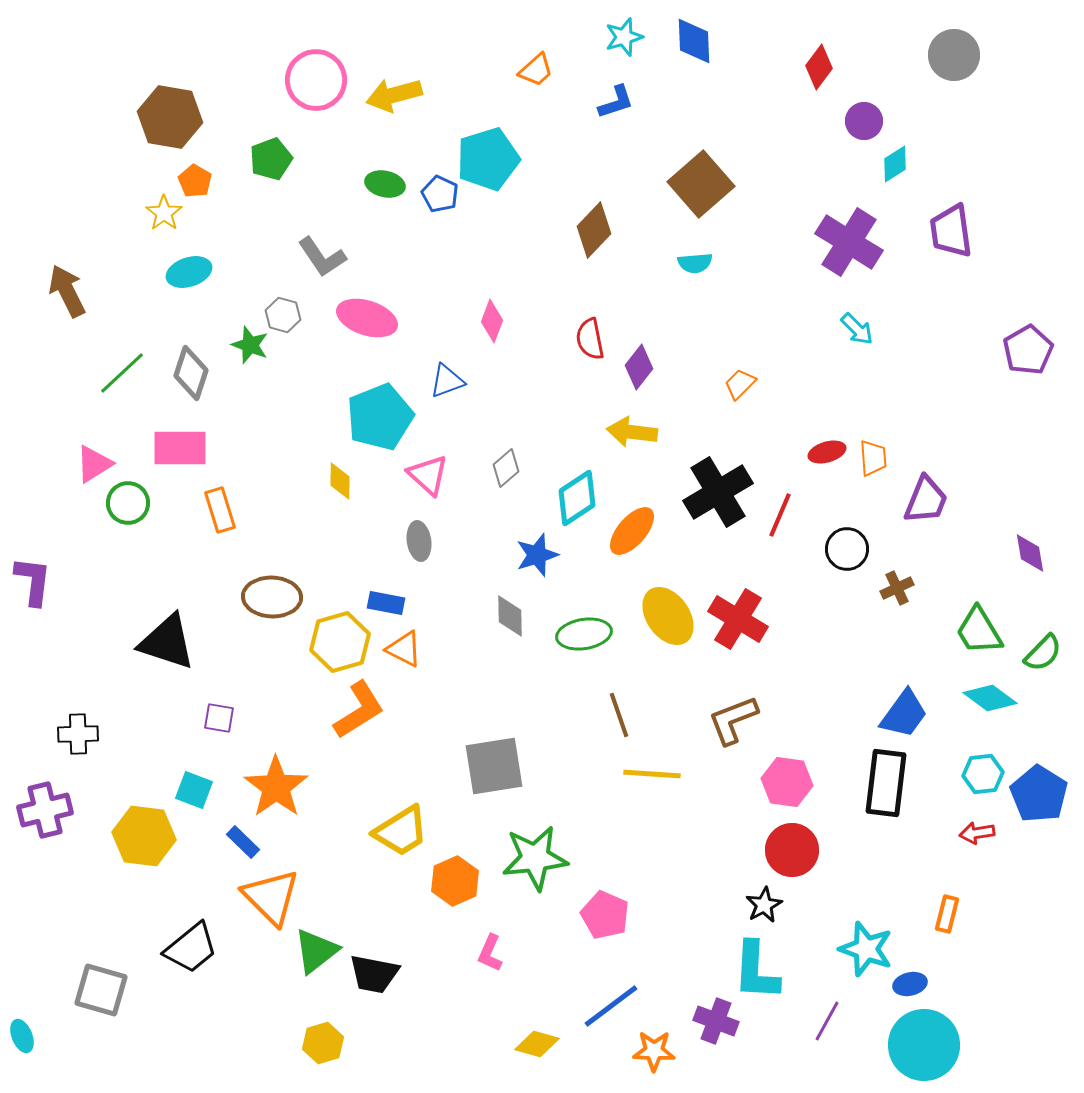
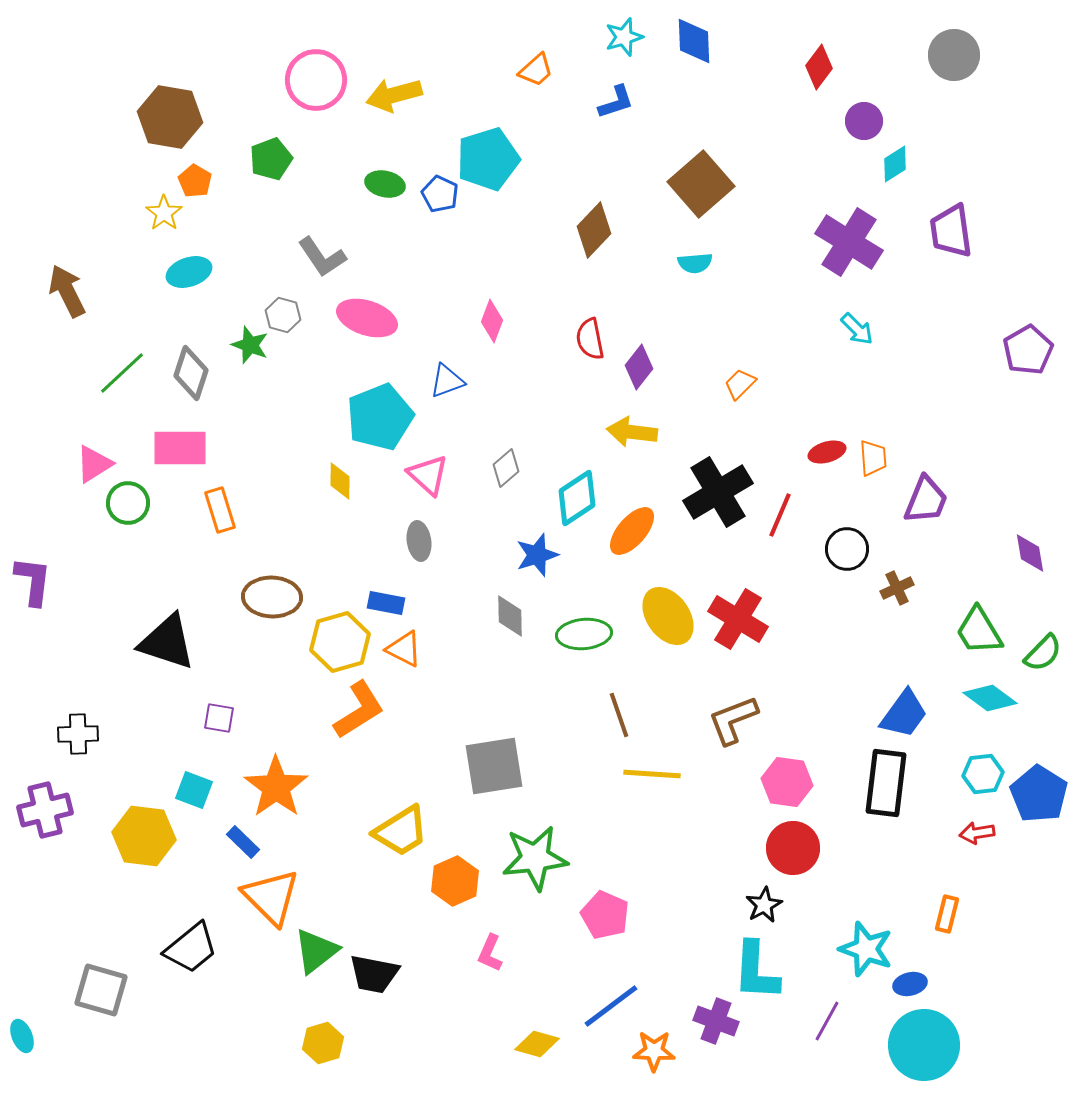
green ellipse at (584, 634): rotated 4 degrees clockwise
red circle at (792, 850): moved 1 px right, 2 px up
